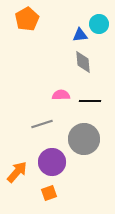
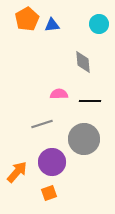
blue triangle: moved 28 px left, 10 px up
pink semicircle: moved 2 px left, 1 px up
